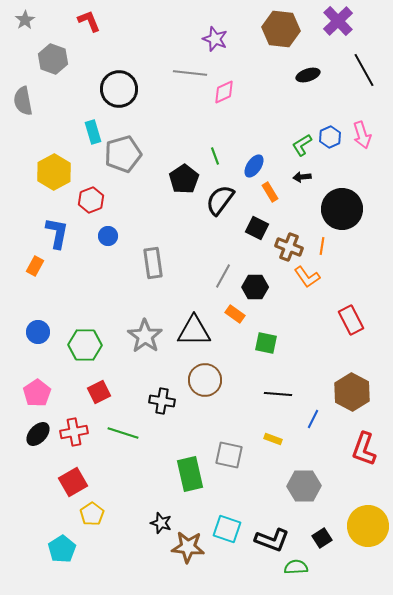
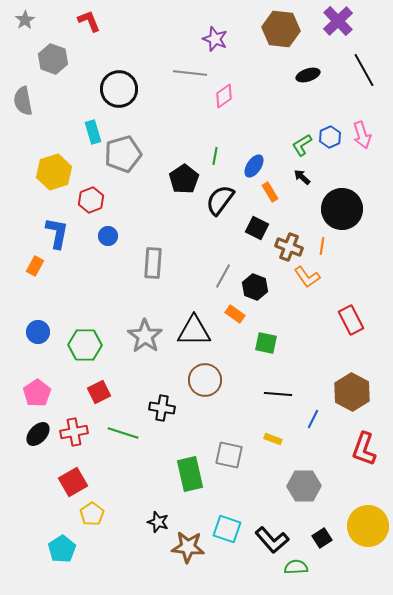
pink diamond at (224, 92): moved 4 px down; rotated 10 degrees counterclockwise
green line at (215, 156): rotated 30 degrees clockwise
yellow hexagon at (54, 172): rotated 12 degrees clockwise
black arrow at (302, 177): rotated 48 degrees clockwise
gray rectangle at (153, 263): rotated 12 degrees clockwise
black hexagon at (255, 287): rotated 20 degrees clockwise
black cross at (162, 401): moved 7 px down
black star at (161, 523): moved 3 px left, 1 px up
black L-shape at (272, 540): rotated 28 degrees clockwise
